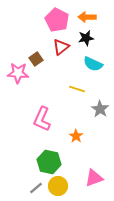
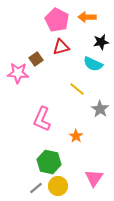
black star: moved 15 px right, 4 px down
red triangle: rotated 24 degrees clockwise
yellow line: rotated 21 degrees clockwise
pink triangle: rotated 36 degrees counterclockwise
